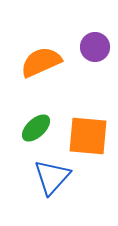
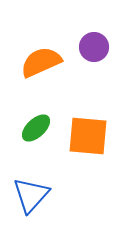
purple circle: moved 1 px left
blue triangle: moved 21 px left, 18 px down
